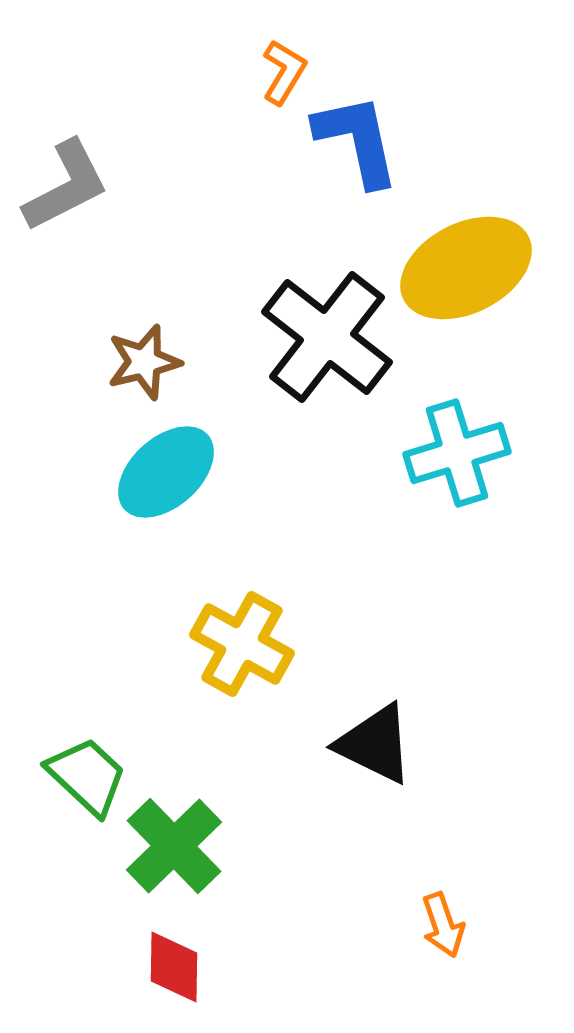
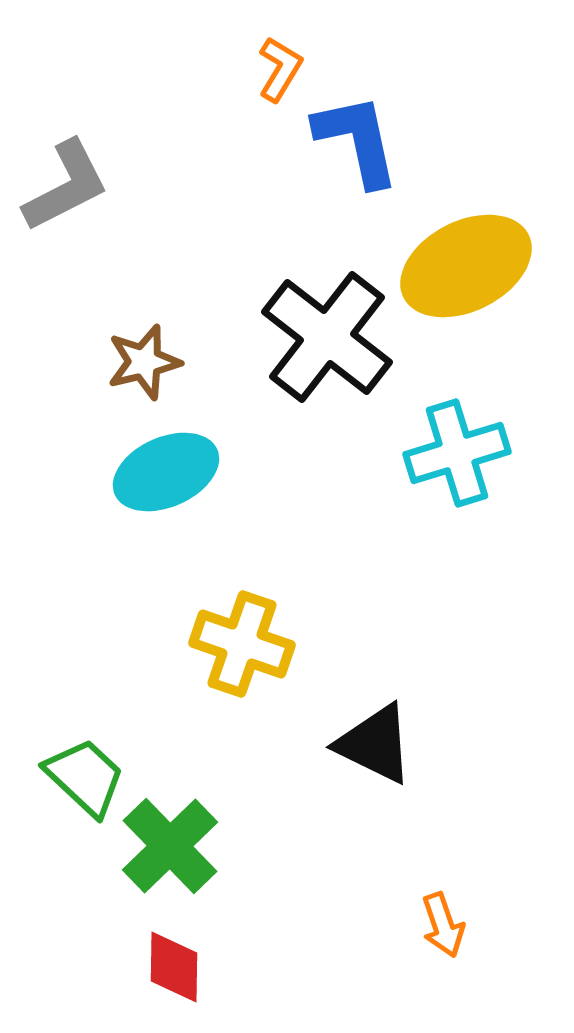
orange L-shape: moved 4 px left, 3 px up
yellow ellipse: moved 2 px up
cyan ellipse: rotated 18 degrees clockwise
yellow cross: rotated 10 degrees counterclockwise
green trapezoid: moved 2 px left, 1 px down
green cross: moved 4 px left
